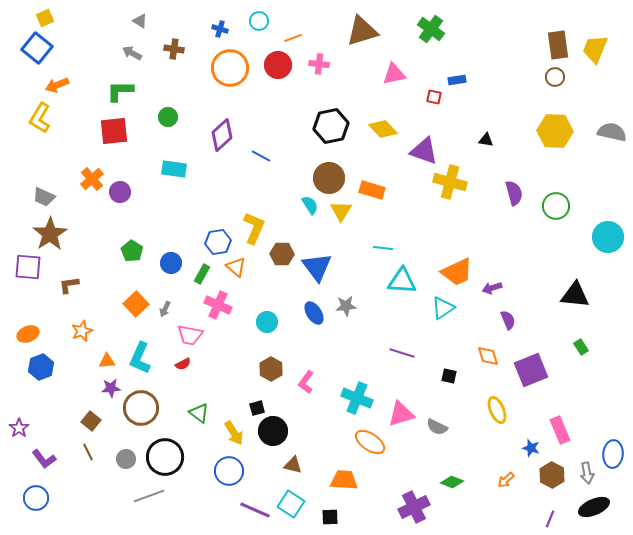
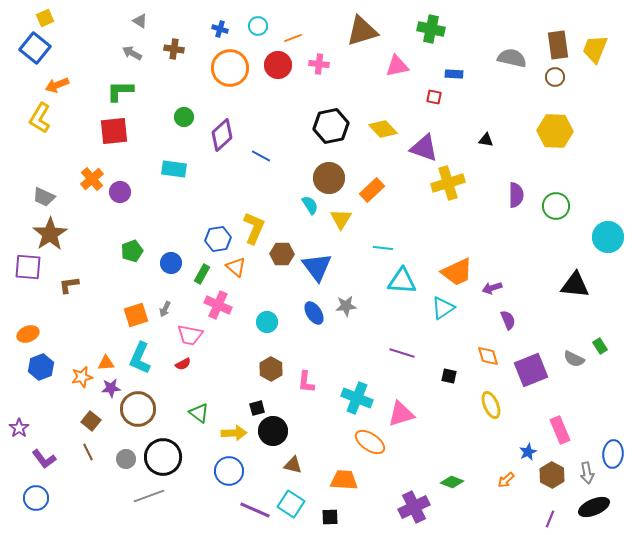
cyan circle at (259, 21): moved 1 px left, 5 px down
green cross at (431, 29): rotated 24 degrees counterclockwise
blue square at (37, 48): moved 2 px left
pink triangle at (394, 74): moved 3 px right, 8 px up
blue rectangle at (457, 80): moved 3 px left, 6 px up; rotated 12 degrees clockwise
green circle at (168, 117): moved 16 px right
gray semicircle at (612, 132): moved 100 px left, 74 px up
purple triangle at (424, 151): moved 3 px up
yellow cross at (450, 182): moved 2 px left, 1 px down; rotated 32 degrees counterclockwise
orange rectangle at (372, 190): rotated 60 degrees counterclockwise
purple semicircle at (514, 193): moved 2 px right, 2 px down; rotated 15 degrees clockwise
yellow triangle at (341, 211): moved 8 px down
blue hexagon at (218, 242): moved 3 px up
green pentagon at (132, 251): rotated 20 degrees clockwise
black triangle at (575, 295): moved 10 px up
orange square at (136, 304): moved 11 px down; rotated 25 degrees clockwise
orange star at (82, 331): moved 46 px down; rotated 10 degrees clockwise
green rectangle at (581, 347): moved 19 px right, 1 px up
orange triangle at (107, 361): moved 1 px left, 2 px down
pink L-shape at (306, 382): rotated 30 degrees counterclockwise
brown circle at (141, 408): moved 3 px left, 1 px down
yellow ellipse at (497, 410): moved 6 px left, 5 px up
gray semicircle at (437, 427): moved 137 px right, 68 px up
yellow arrow at (234, 433): rotated 60 degrees counterclockwise
blue star at (531, 448): moved 3 px left, 4 px down; rotated 30 degrees clockwise
black circle at (165, 457): moved 2 px left
